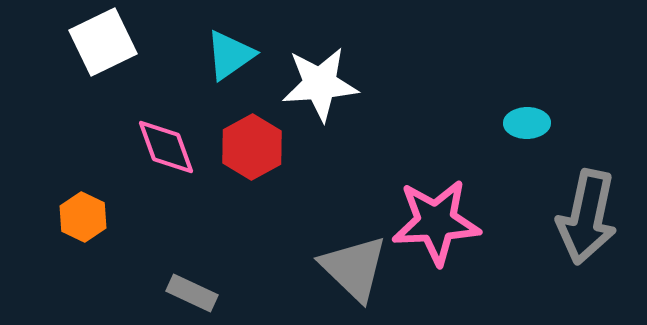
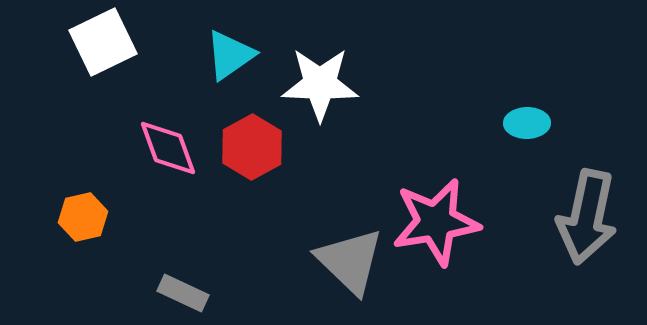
white star: rotated 6 degrees clockwise
pink diamond: moved 2 px right, 1 px down
orange hexagon: rotated 21 degrees clockwise
pink star: rotated 6 degrees counterclockwise
gray triangle: moved 4 px left, 7 px up
gray rectangle: moved 9 px left
